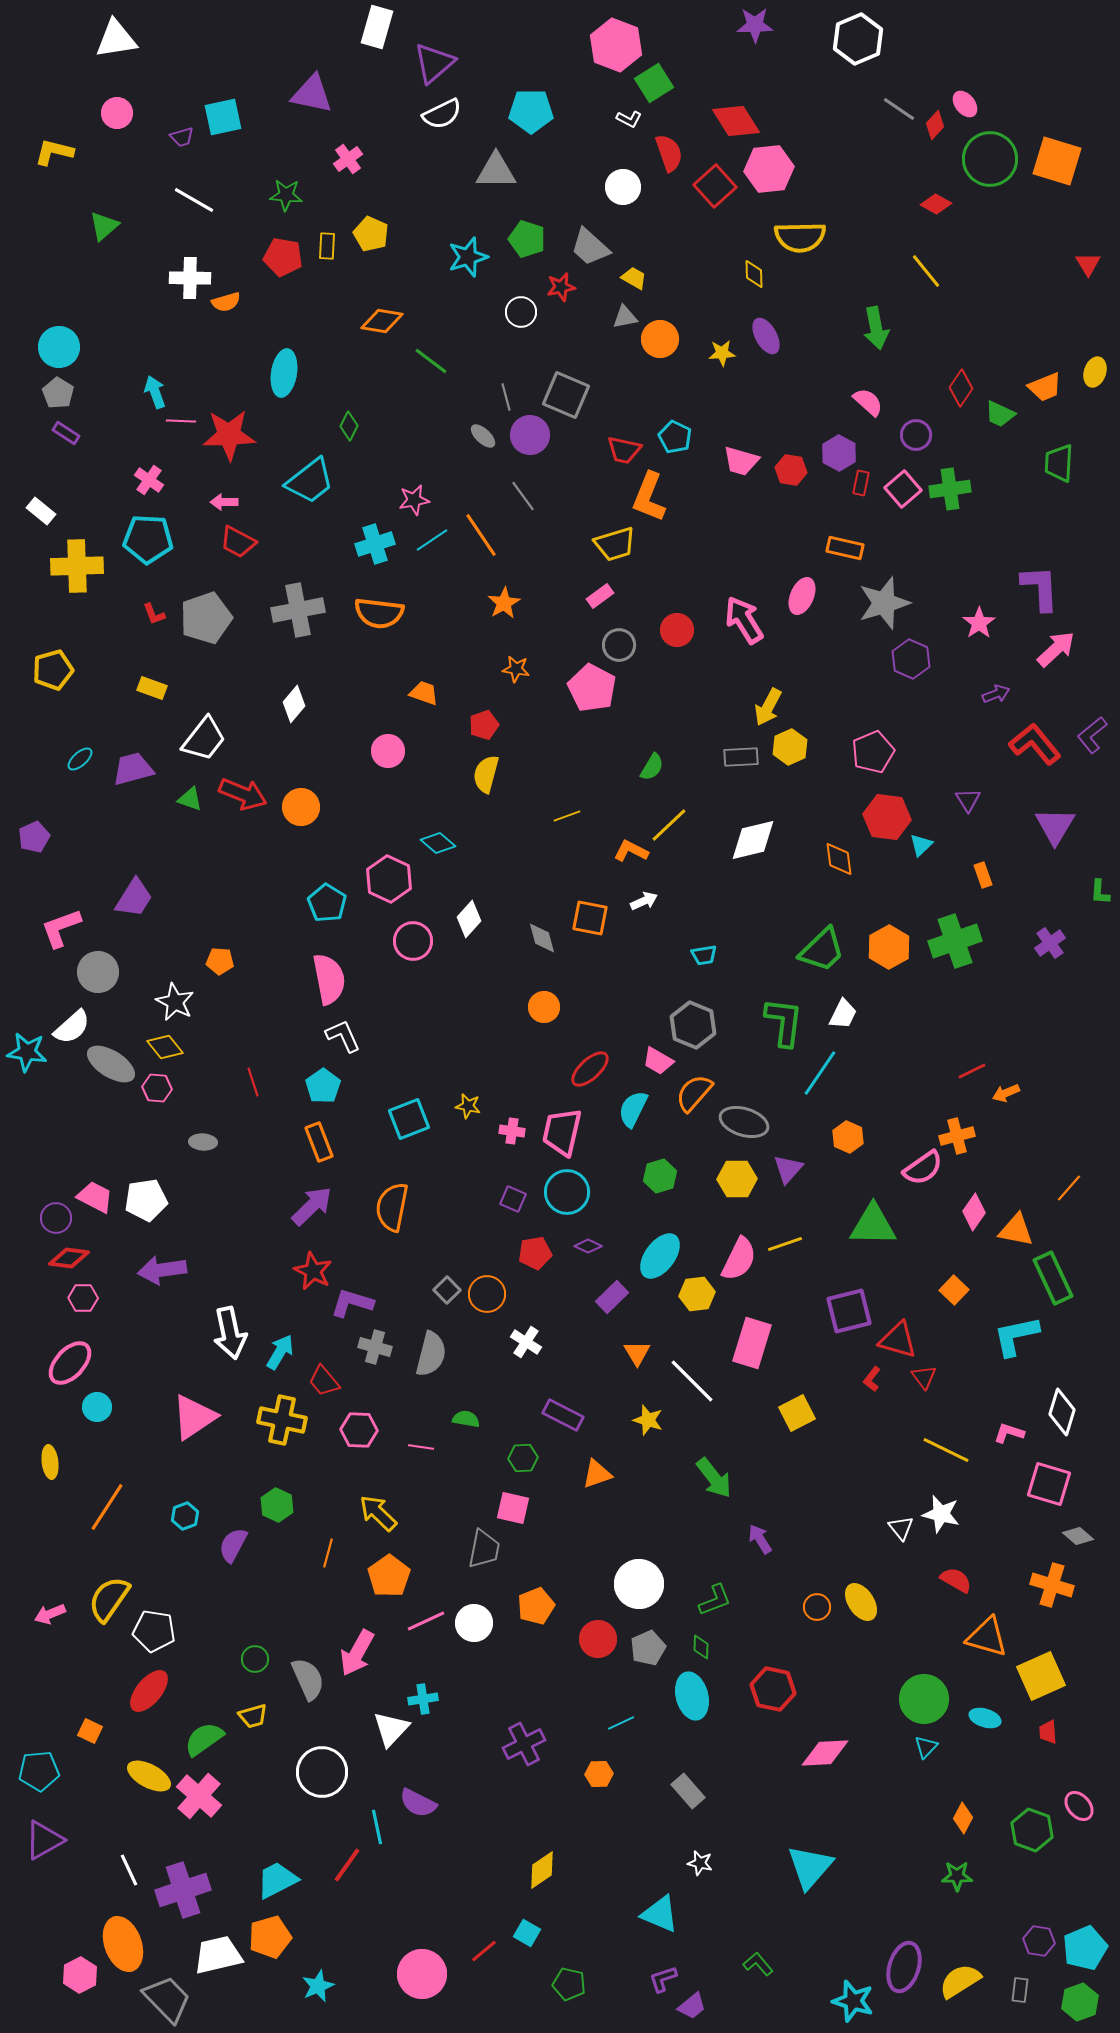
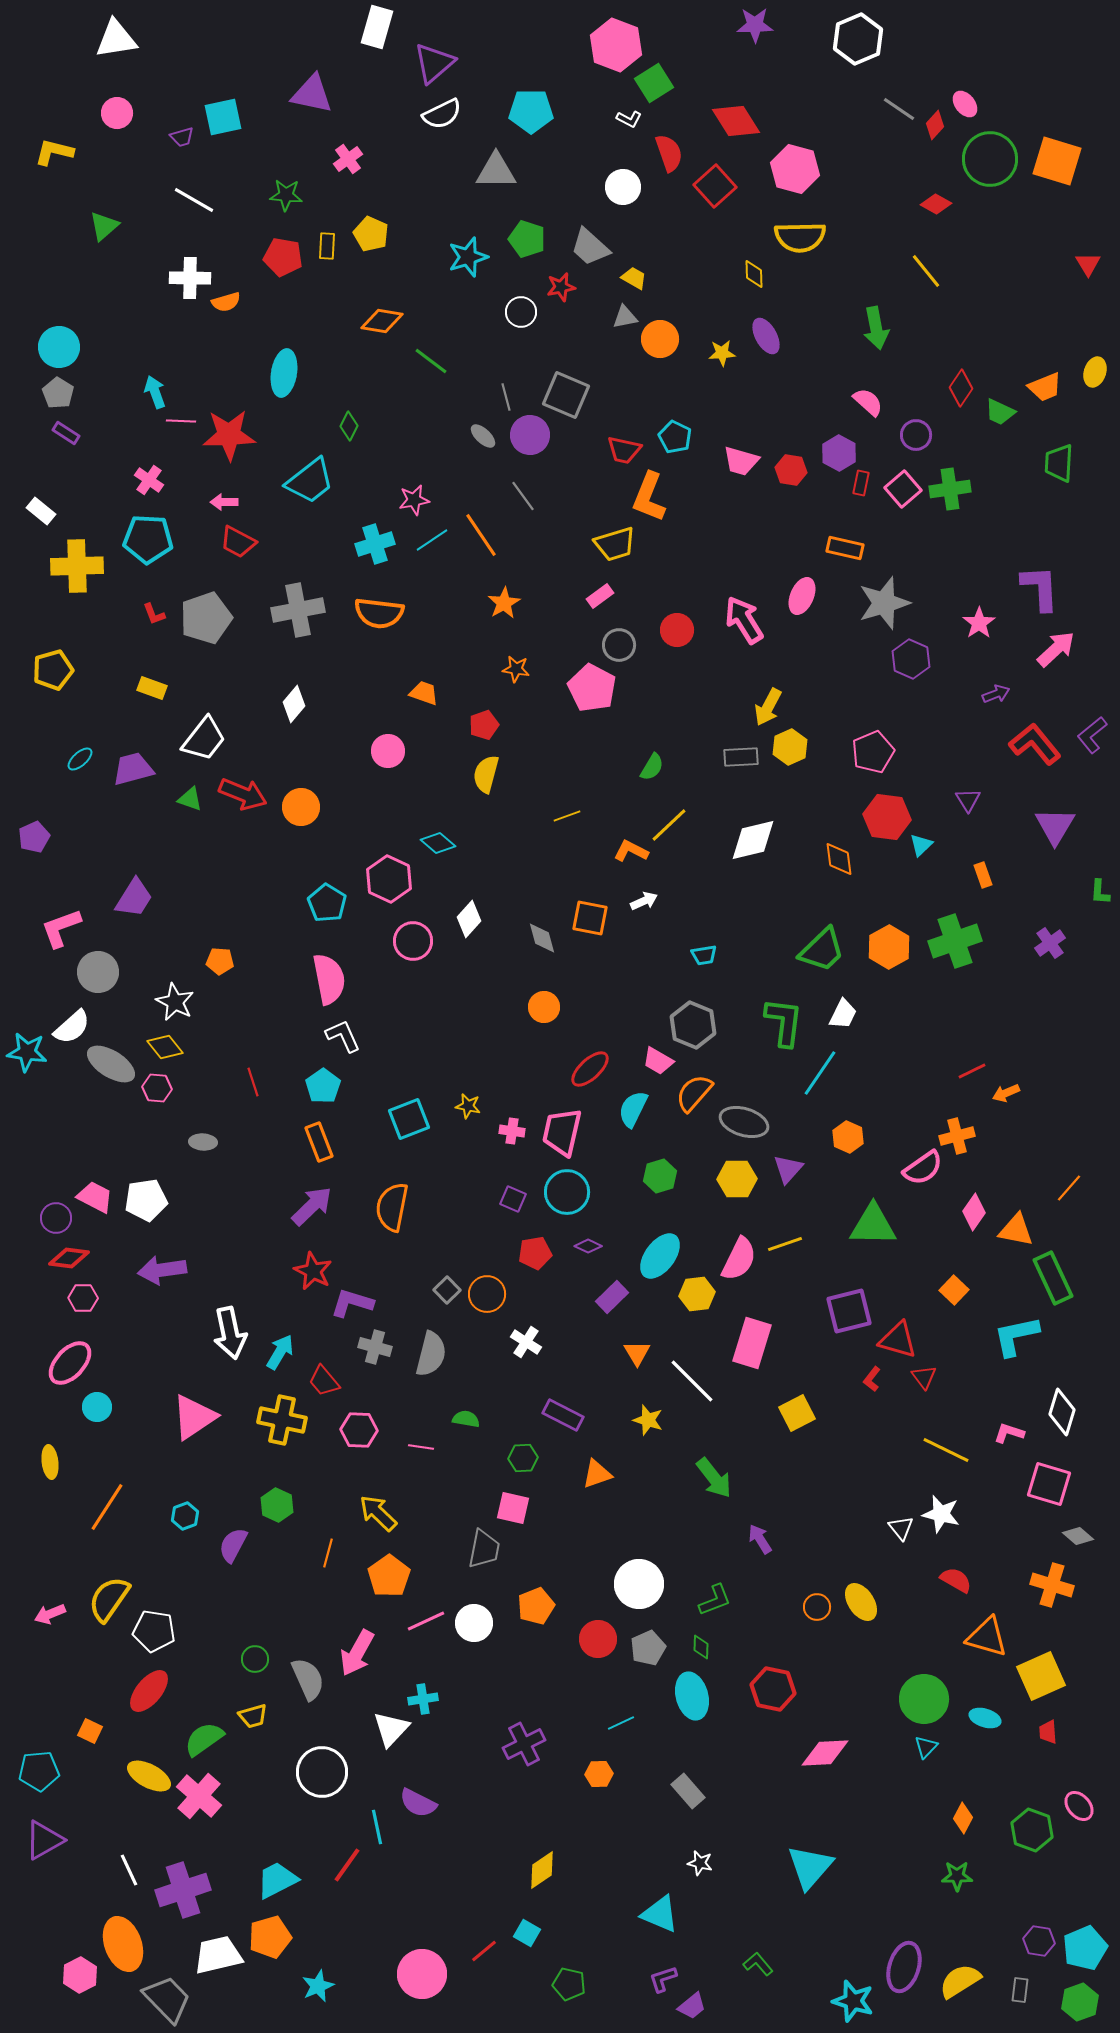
pink hexagon at (769, 169): moved 26 px right; rotated 21 degrees clockwise
green trapezoid at (1000, 414): moved 2 px up
